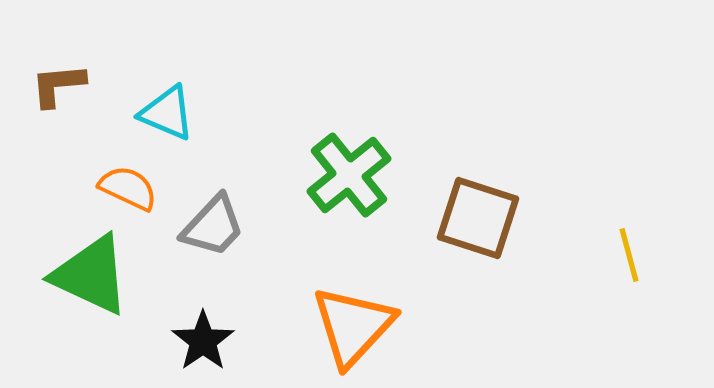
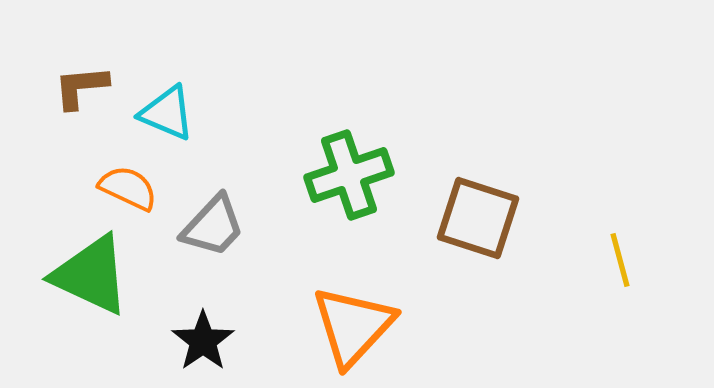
brown L-shape: moved 23 px right, 2 px down
green cross: rotated 20 degrees clockwise
yellow line: moved 9 px left, 5 px down
